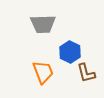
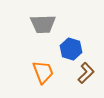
blue hexagon: moved 1 px right, 3 px up; rotated 10 degrees counterclockwise
brown L-shape: rotated 120 degrees counterclockwise
